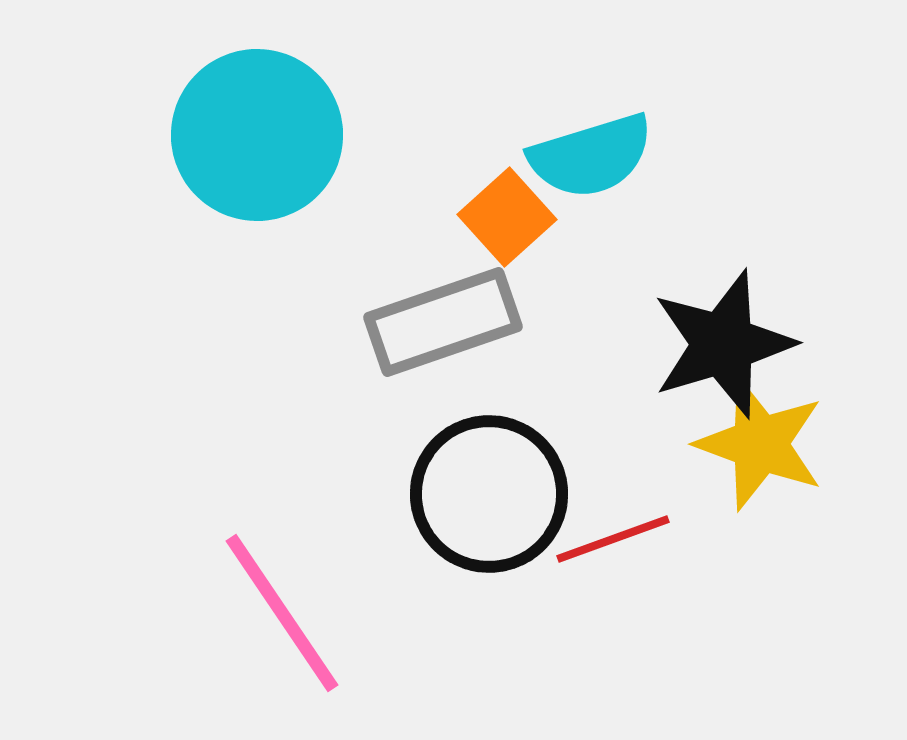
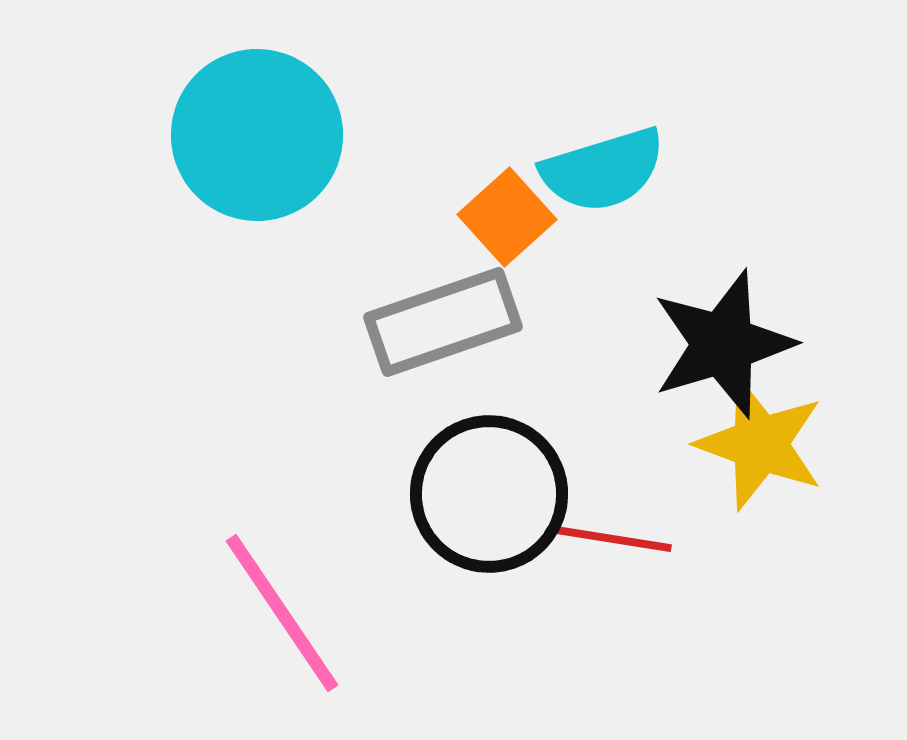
cyan semicircle: moved 12 px right, 14 px down
red line: rotated 29 degrees clockwise
